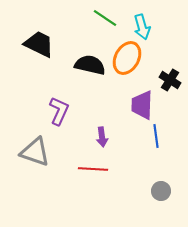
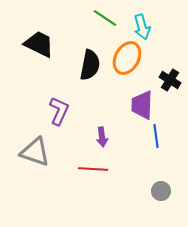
black semicircle: rotated 88 degrees clockwise
